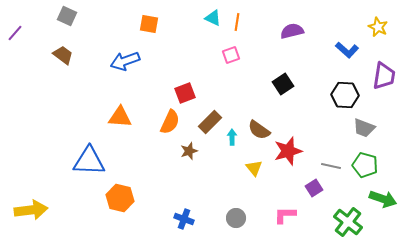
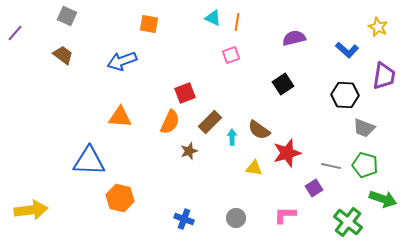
purple semicircle: moved 2 px right, 7 px down
blue arrow: moved 3 px left
red star: moved 1 px left, 2 px down
yellow triangle: rotated 42 degrees counterclockwise
